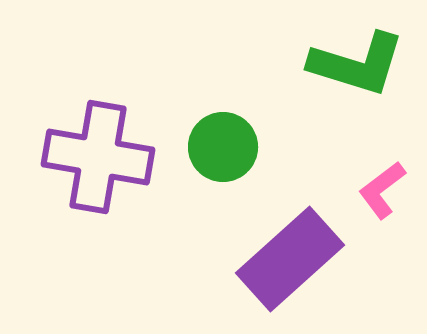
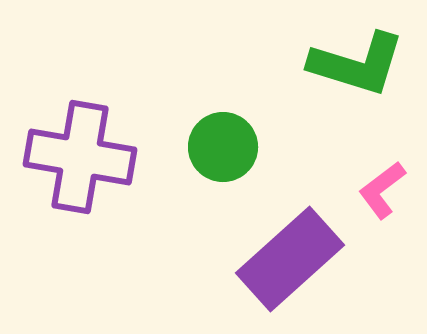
purple cross: moved 18 px left
